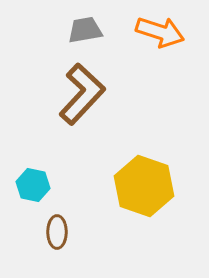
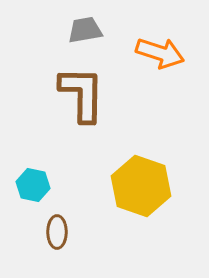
orange arrow: moved 21 px down
brown L-shape: rotated 42 degrees counterclockwise
yellow hexagon: moved 3 px left
